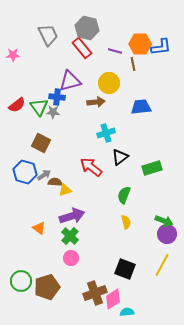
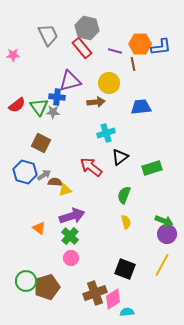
green circle: moved 5 px right
